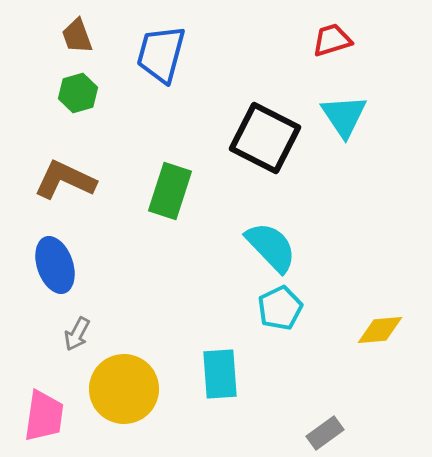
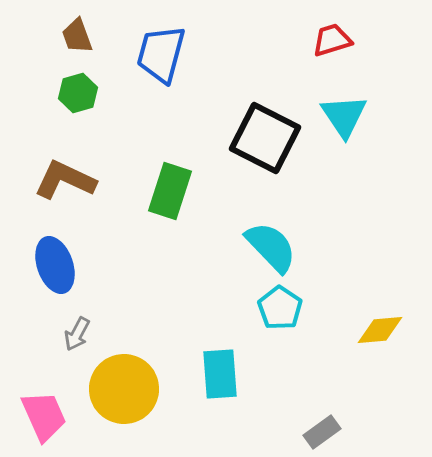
cyan pentagon: rotated 12 degrees counterclockwise
pink trapezoid: rotated 32 degrees counterclockwise
gray rectangle: moved 3 px left, 1 px up
